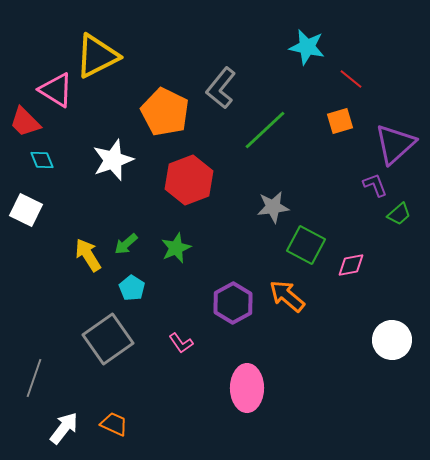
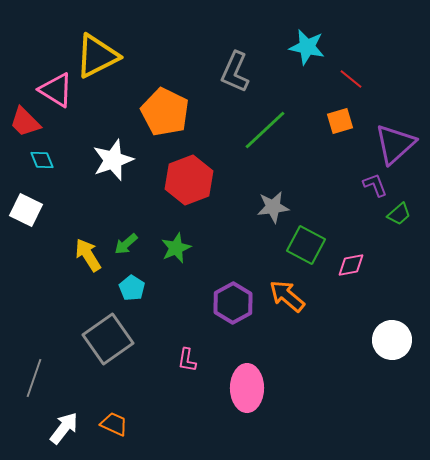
gray L-shape: moved 14 px right, 16 px up; rotated 15 degrees counterclockwise
pink L-shape: moved 6 px right, 17 px down; rotated 45 degrees clockwise
